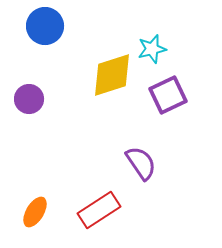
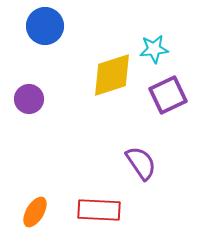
cyan star: moved 2 px right; rotated 8 degrees clockwise
red rectangle: rotated 36 degrees clockwise
